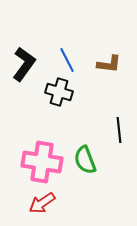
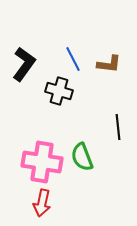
blue line: moved 6 px right, 1 px up
black cross: moved 1 px up
black line: moved 1 px left, 3 px up
green semicircle: moved 3 px left, 3 px up
red arrow: rotated 44 degrees counterclockwise
